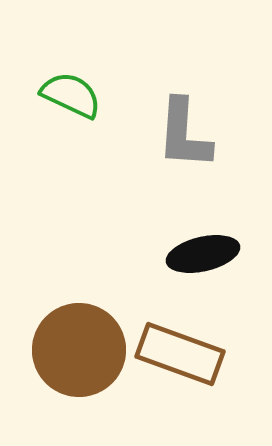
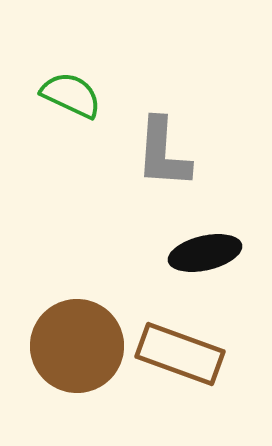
gray L-shape: moved 21 px left, 19 px down
black ellipse: moved 2 px right, 1 px up
brown circle: moved 2 px left, 4 px up
